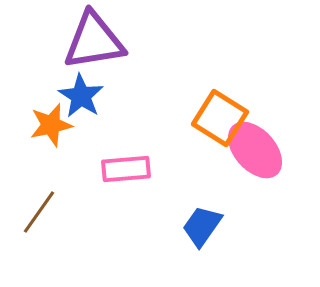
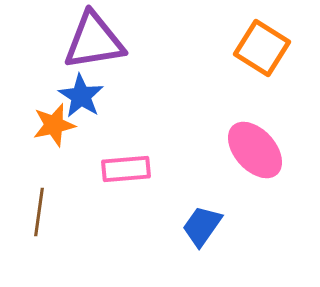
orange square: moved 42 px right, 70 px up
orange star: moved 3 px right
brown line: rotated 27 degrees counterclockwise
